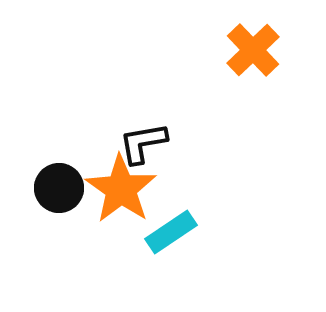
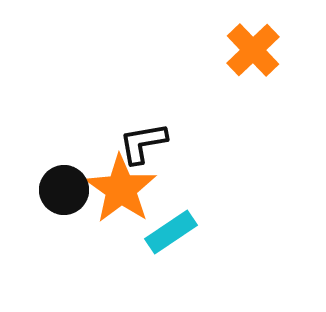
black circle: moved 5 px right, 2 px down
